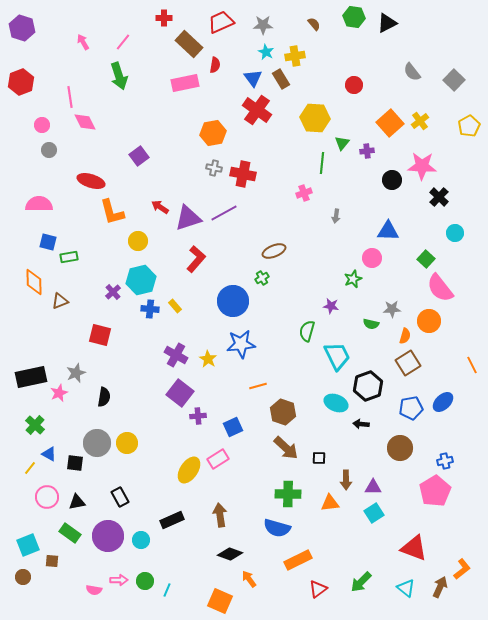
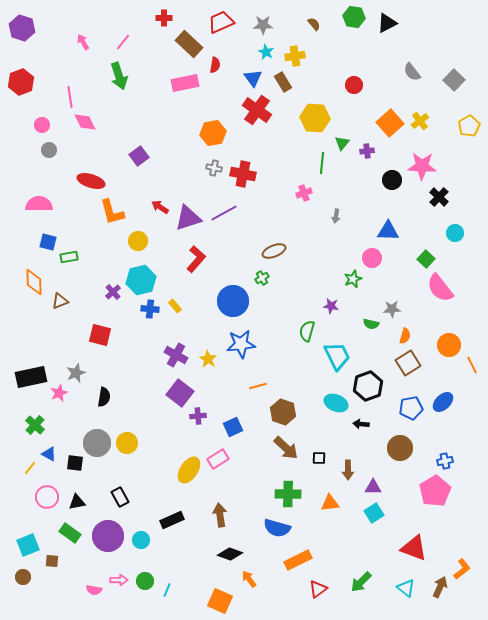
brown rectangle at (281, 79): moved 2 px right, 3 px down
orange circle at (429, 321): moved 20 px right, 24 px down
brown arrow at (346, 480): moved 2 px right, 10 px up
